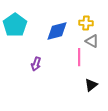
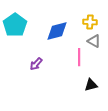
yellow cross: moved 4 px right, 1 px up
gray triangle: moved 2 px right
purple arrow: rotated 24 degrees clockwise
black triangle: rotated 24 degrees clockwise
